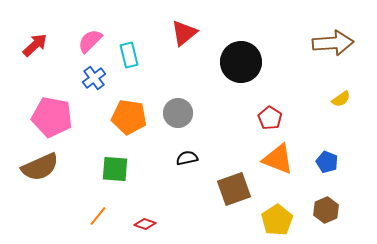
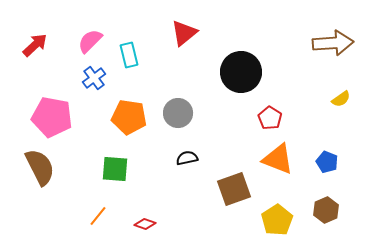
black circle: moved 10 px down
brown semicircle: rotated 93 degrees counterclockwise
